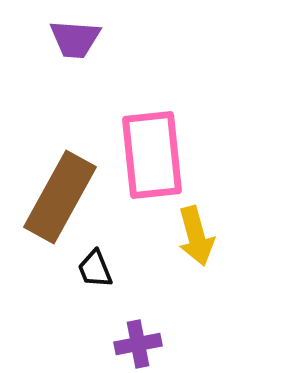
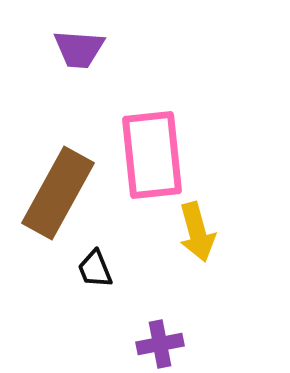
purple trapezoid: moved 4 px right, 10 px down
brown rectangle: moved 2 px left, 4 px up
yellow arrow: moved 1 px right, 4 px up
purple cross: moved 22 px right
